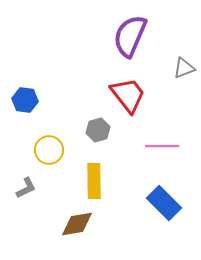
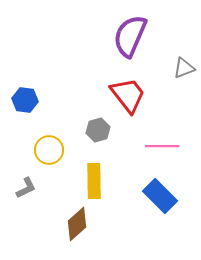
blue rectangle: moved 4 px left, 7 px up
brown diamond: rotated 32 degrees counterclockwise
